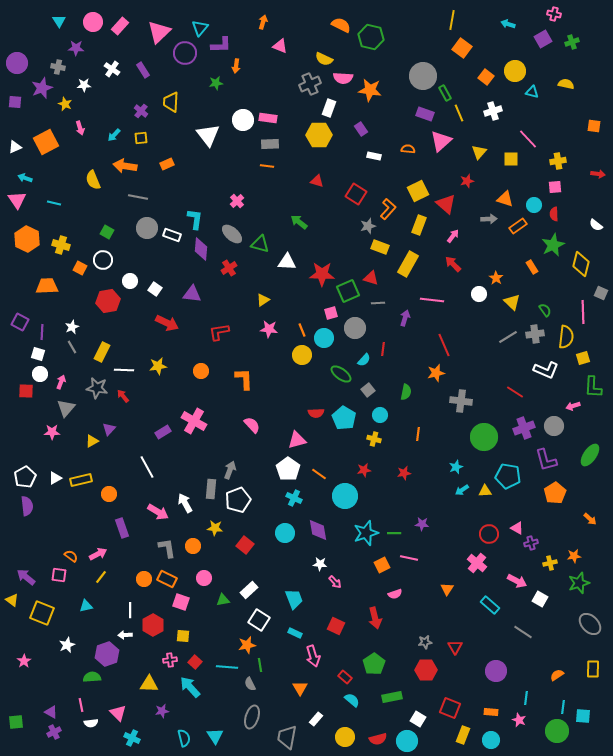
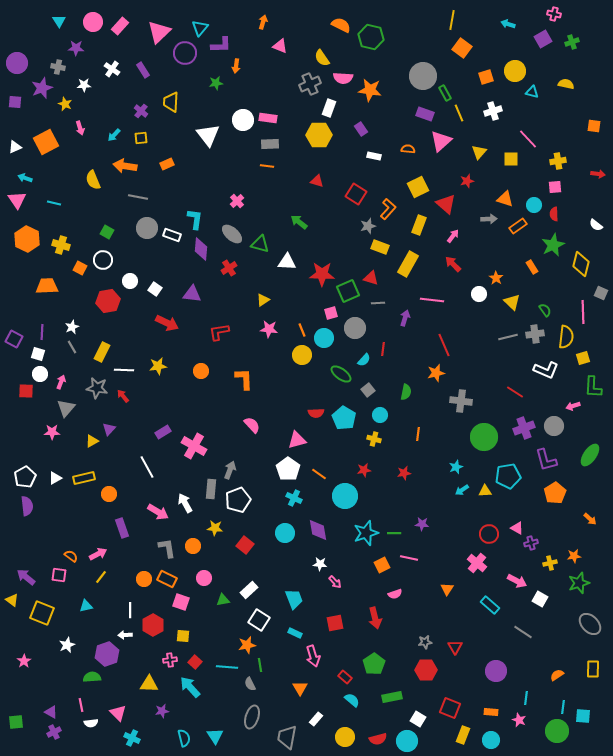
yellow semicircle at (324, 59): moved 2 px left, 1 px up; rotated 30 degrees clockwise
orange square at (486, 77): rotated 35 degrees clockwise
yellow square at (418, 191): moved 4 px up
purple square at (20, 322): moved 6 px left, 17 px down
gray line at (508, 337): rotated 18 degrees clockwise
pink cross at (194, 421): moved 25 px down
cyan pentagon at (508, 476): rotated 20 degrees counterclockwise
yellow rectangle at (81, 480): moved 3 px right, 2 px up
red square at (336, 626): moved 1 px left, 3 px up; rotated 36 degrees counterclockwise
